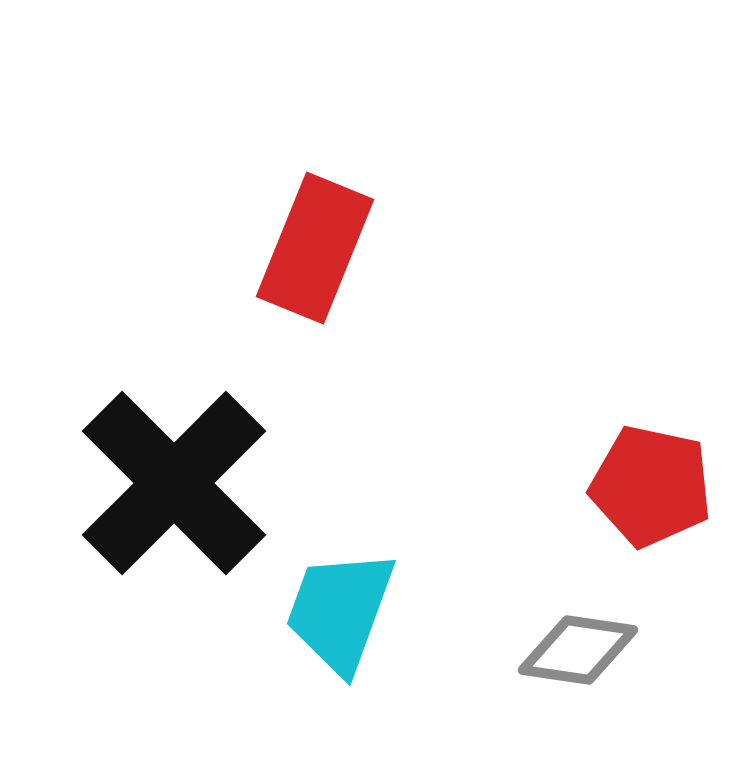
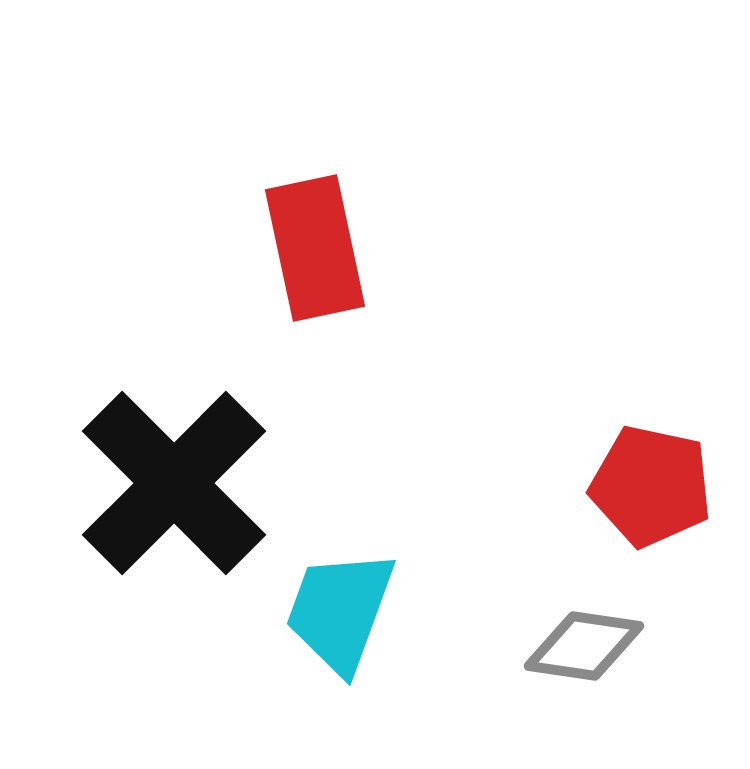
red rectangle: rotated 34 degrees counterclockwise
gray diamond: moved 6 px right, 4 px up
